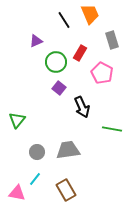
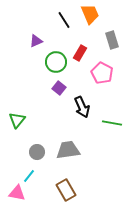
green line: moved 6 px up
cyan line: moved 6 px left, 3 px up
